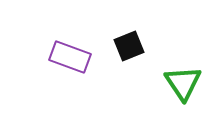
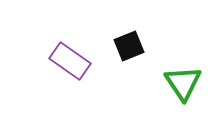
purple rectangle: moved 4 px down; rotated 15 degrees clockwise
